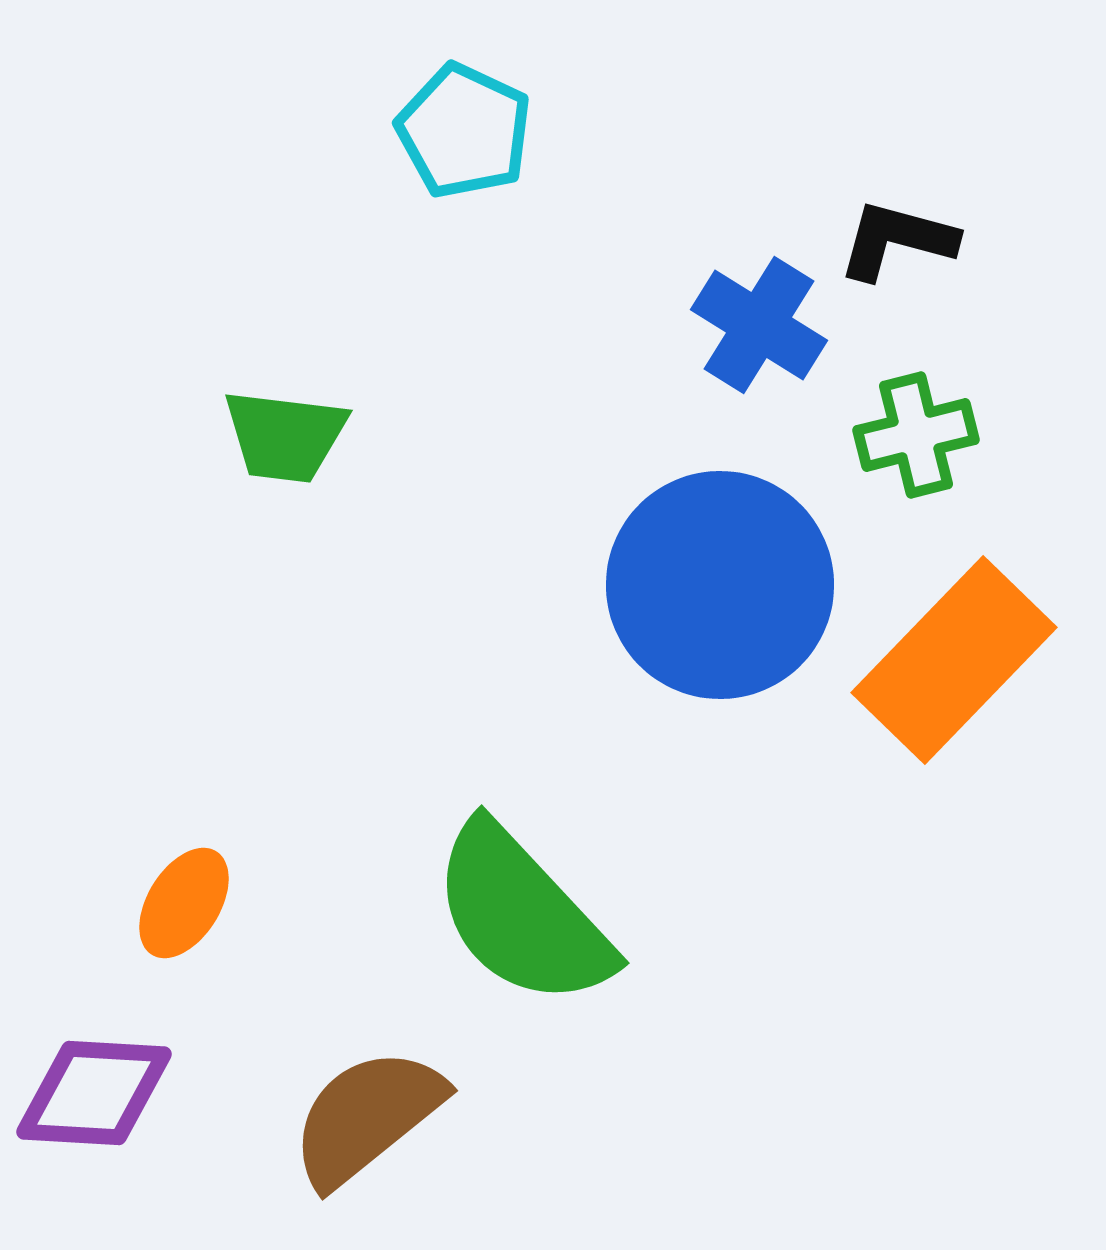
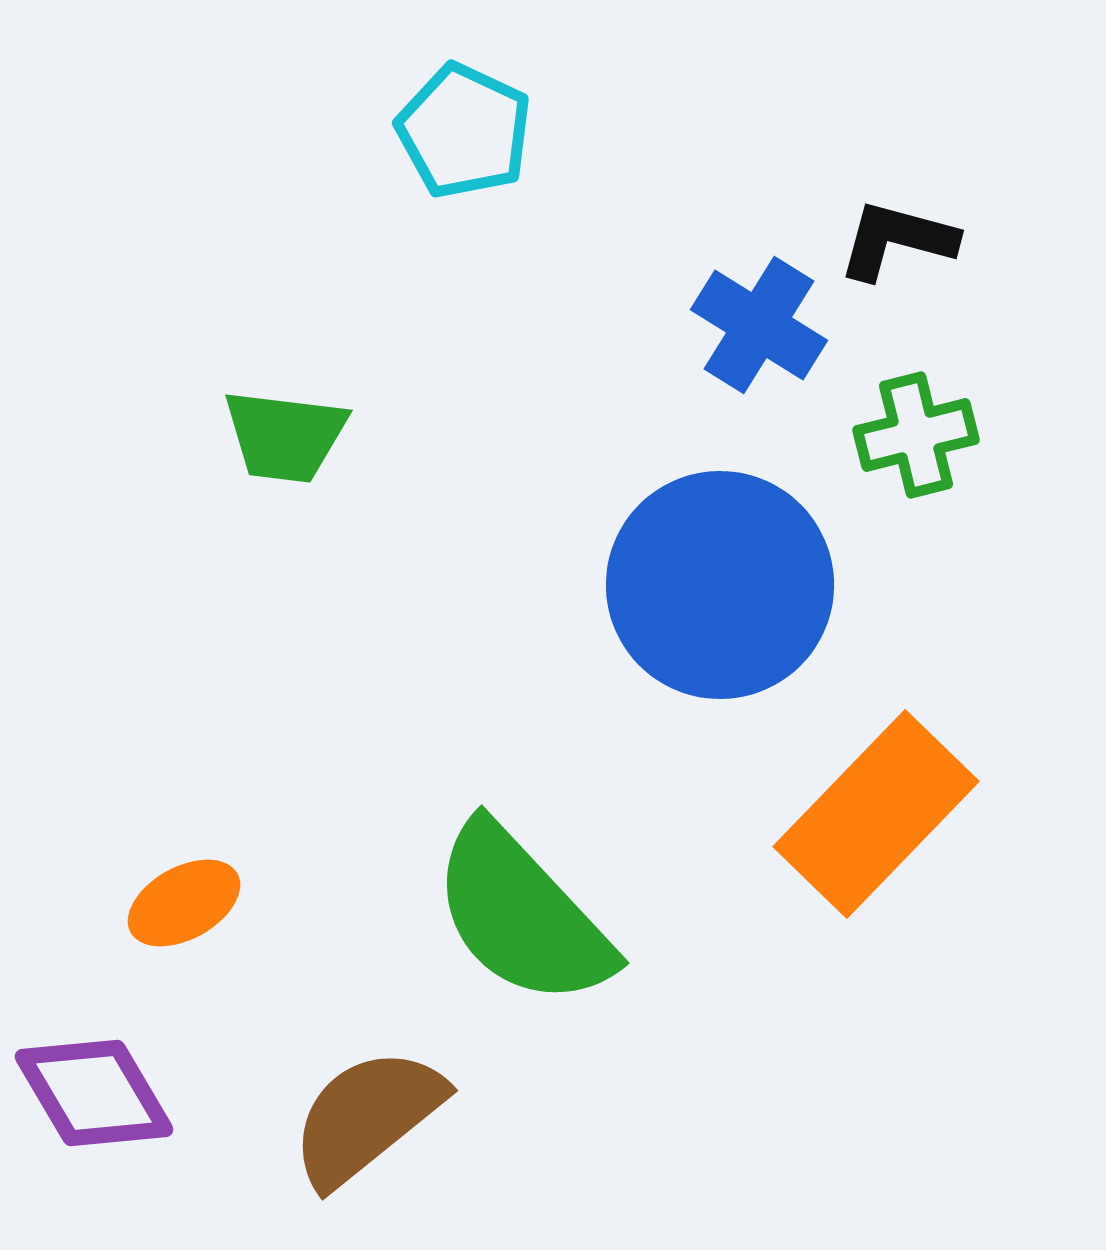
orange rectangle: moved 78 px left, 154 px down
orange ellipse: rotated 29 degrees clockwise
purple diamond: rotated 56 degrees clockwise
